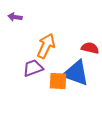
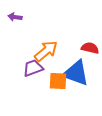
orange arrow: moved 5 px down; rotated 25 degrees clockwise
